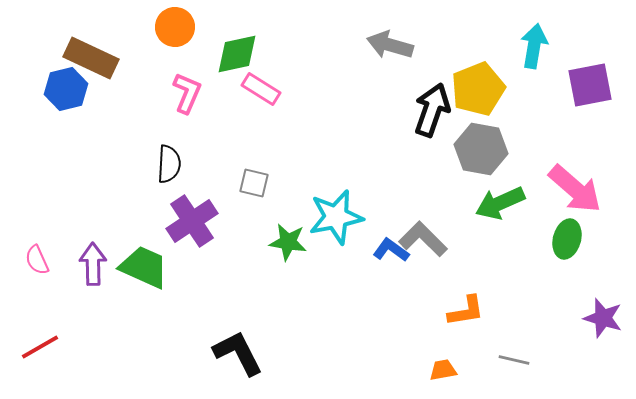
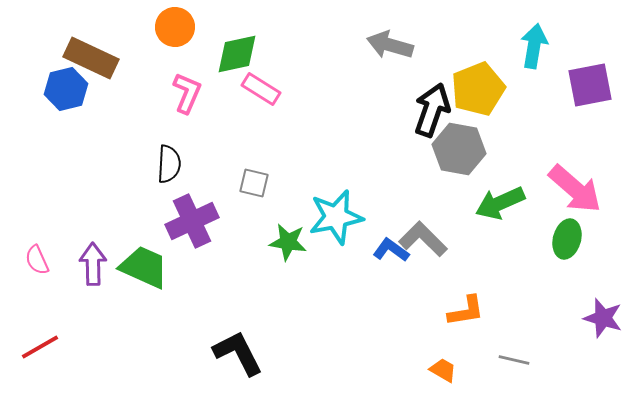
gray hexagon: moved 22 px left
purple cross: rotated 9 degrees clockwise
orange trapezoid: rotated 40 degrees clockwise
